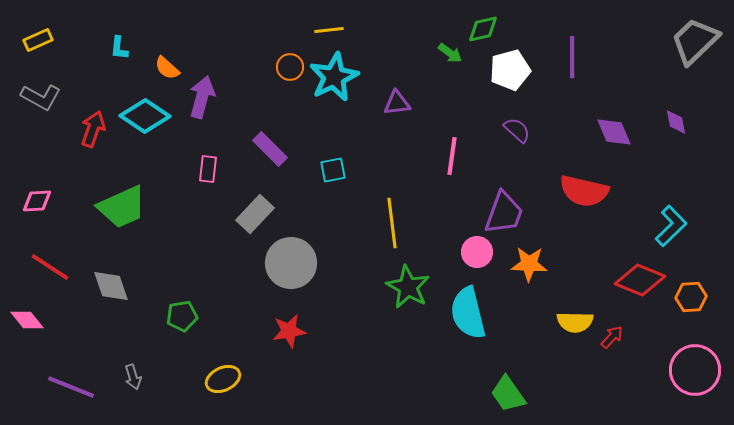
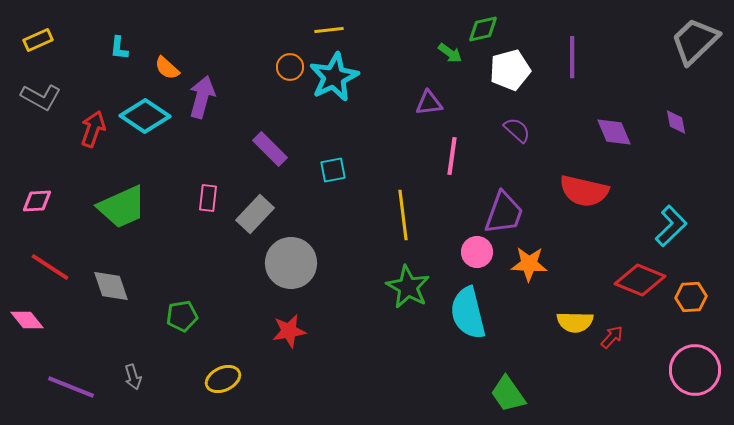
purple triangle at (397, 103): moved 32 px right
pink rectangle at (208, 169): moved 29 px down
yellow line at (392, 223): moved 11 px right, 8 px up
